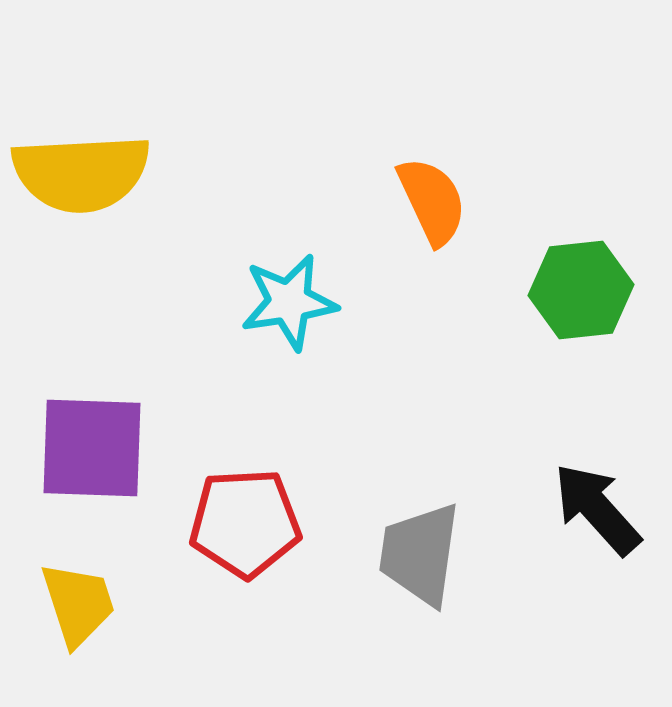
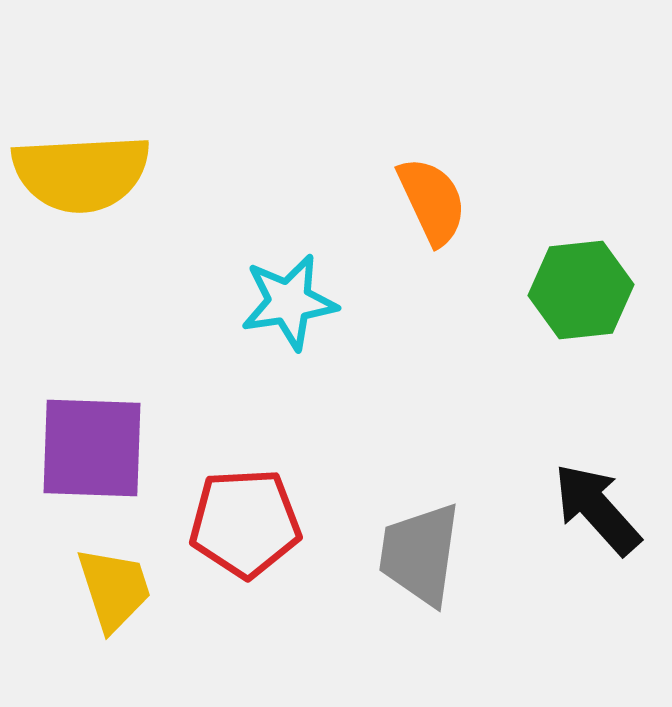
yellow trapezoid: moved 36 px right, 15 px up
